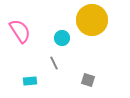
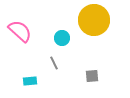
yellow circle: moved 2 px right
pink semicircle: rotated 15 degrees counterclockwise
gray square: moved 4 px right, 4 px up; rotated 24 degrees counterclockwise
